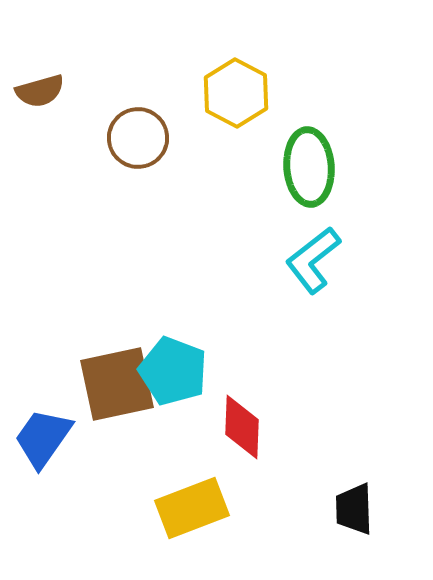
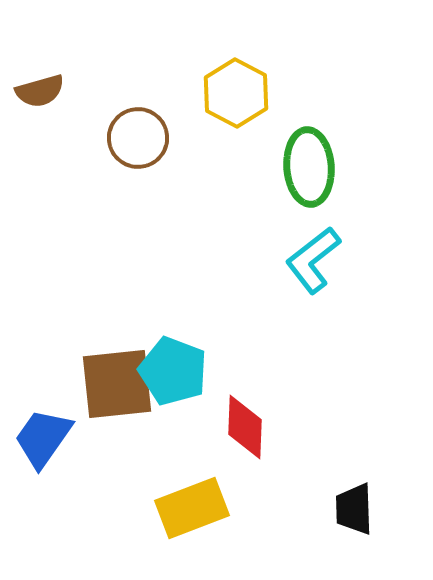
brown square: rotated 6 degrees clockwise
red diamond: moved 3 px right
